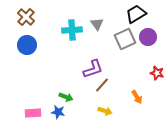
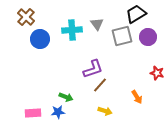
gray square: moved 3 px left, 3 px up; rotated 10 degrees clockwise
blue circle: moved 13 px right, 6 px up
brown line: moved 2 px left
blue star: rotated 16 degrees counterclockwise
